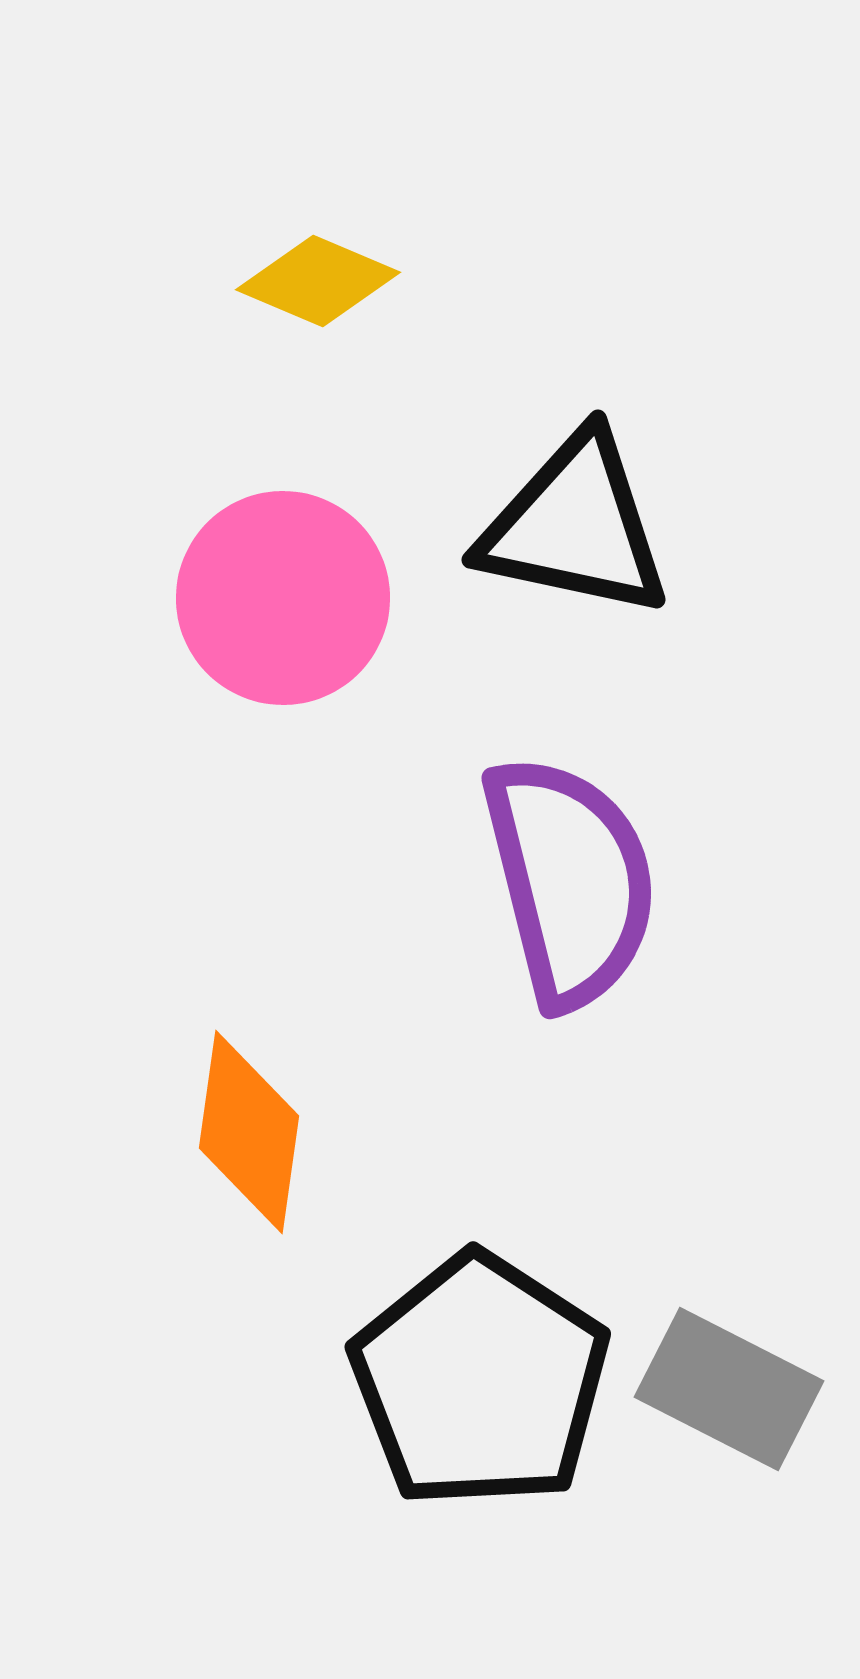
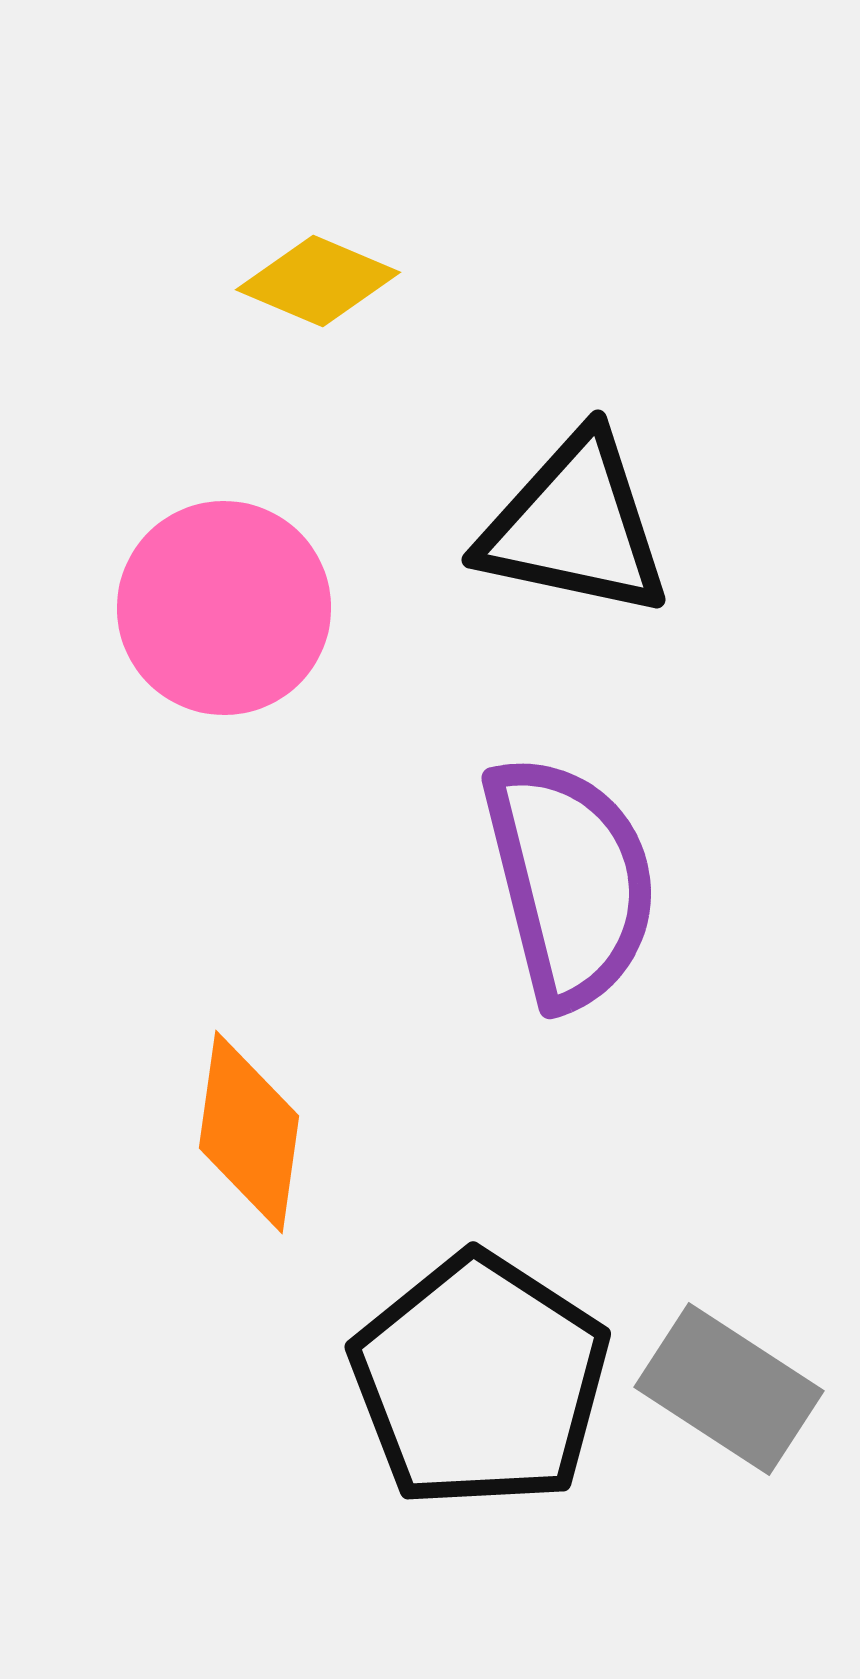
pink circle: moved 59 px left, 10 px down
gray rectangle: rotated 6 degrees clockwise
